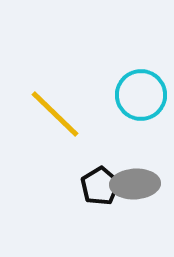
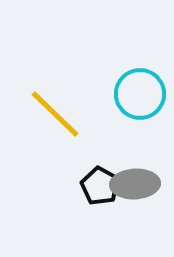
cyan circle: moved 1 px left, 1 px up
black pentagon: rotated 12 degrees counterclockwise
